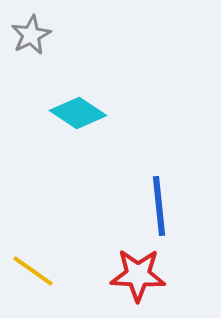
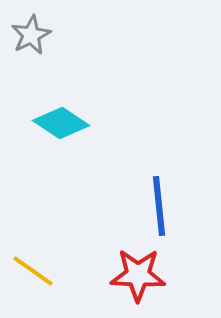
cyan diamond: moved 17 px left, 10 px down
